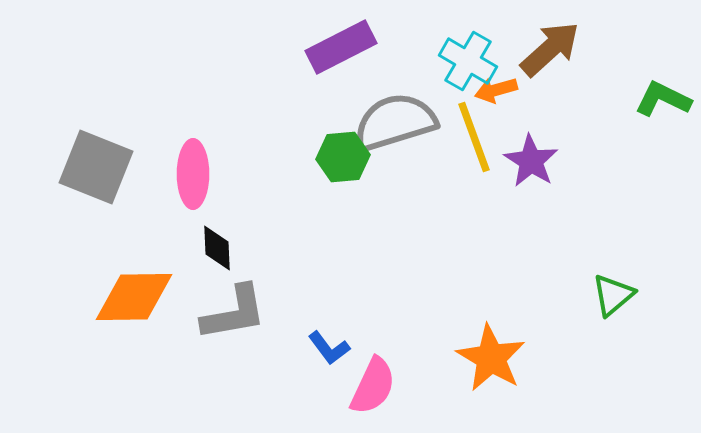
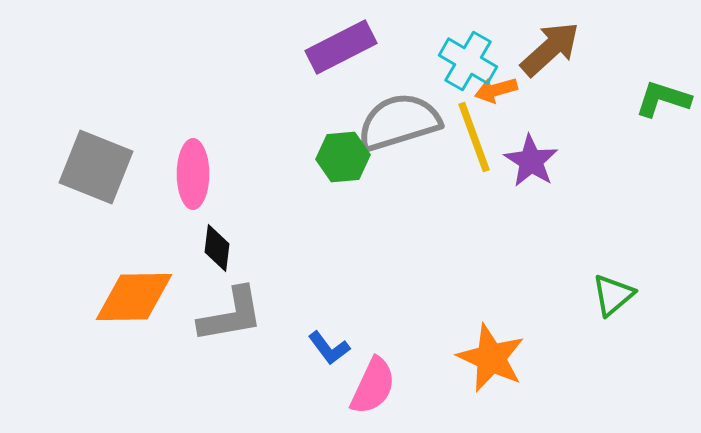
green L-shape: rotated 8 degrees counterclockwise
gray semicircle: moved 4 px right
black diamond: rotated 9 degrees clockwise
gray L-shape: moved 3 px left, 2 px down
orange star: rotated 6 degrees counterclockwise
